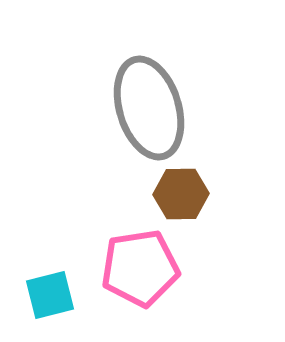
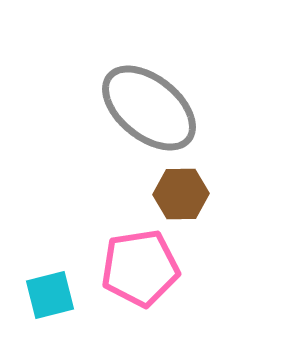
gray ellipse: rotated 34 degrees counterclockwise
